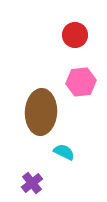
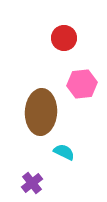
red circle: moved 11 px left, 3 px down
pink hexagon: moved 1 px right, 2 px down
